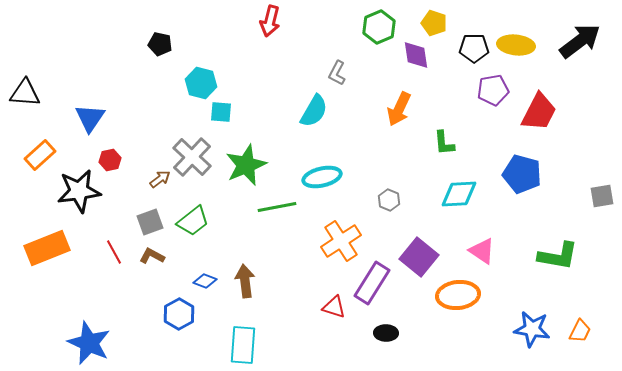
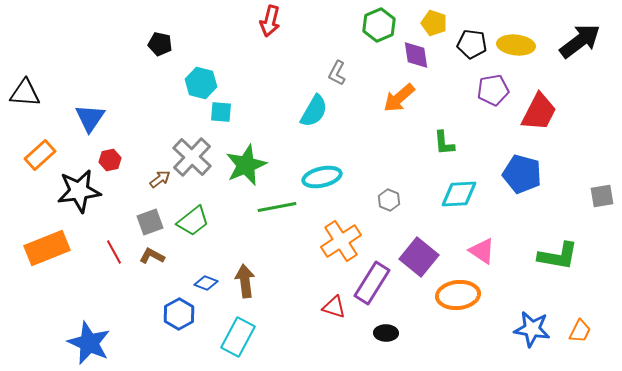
green hexagon at (379, 27): moved 2 px up
black pentagon at (474, 48): moved 2 px left, 4 px up; rotated 8 degrees clockwise
orange arrow at (399, 109): moved 11 px up; rotated 24 degrees clockwise
blue diamond at (205, 281): moved 1 px right, 2 px down
cyan rectangle at (243, 345): moved 5 px left, 8 px up; rotated 24 degrees clockwise
